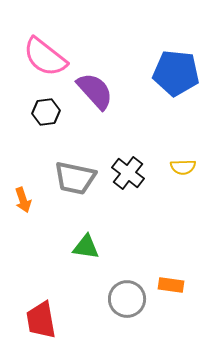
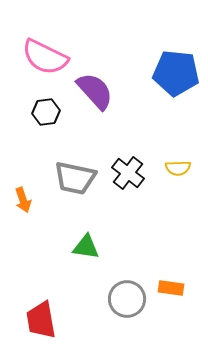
pink semicircle: rotated 12 degrees counterclockwise
yellow semicircle: moved 5 px left, 1 px down
orange rectangle: moved 3 px down
